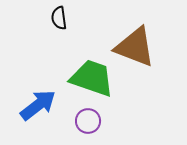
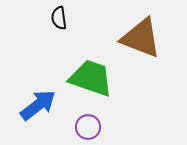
brown triangle: moved 6 px right, 9 px up
green trapezoid: moved 1 px left
purple circle: moved 6 px down
